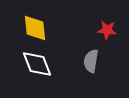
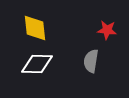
white diamond: rotated 68 degrees counterclockwise
